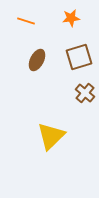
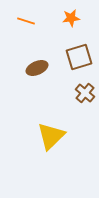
brown ellipse: moved 8 px down; rotated 40 degrees clockwise
